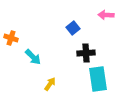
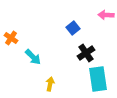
orange cross: rotated 16 degrees clockwise
black cross: rotated 30 degrees counterclockwise
yellow arrow: rotated 24 degrees counterclockwise
